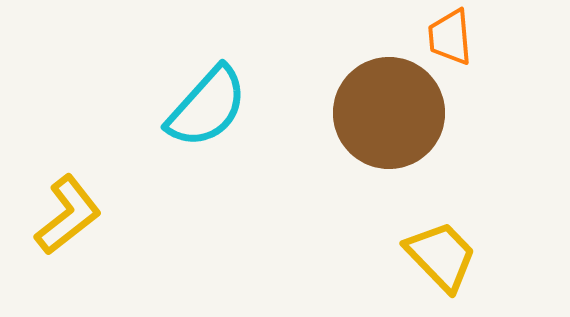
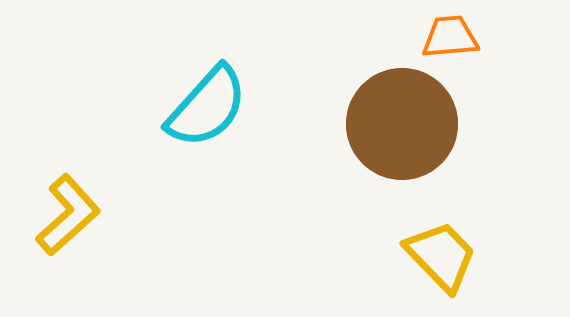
orange trapezoid: rotated 90 degrees clockwise
brown circle: moved 13 px right, 11 px down
yellow L-shape: rotated 4 degrees counterclockwise
